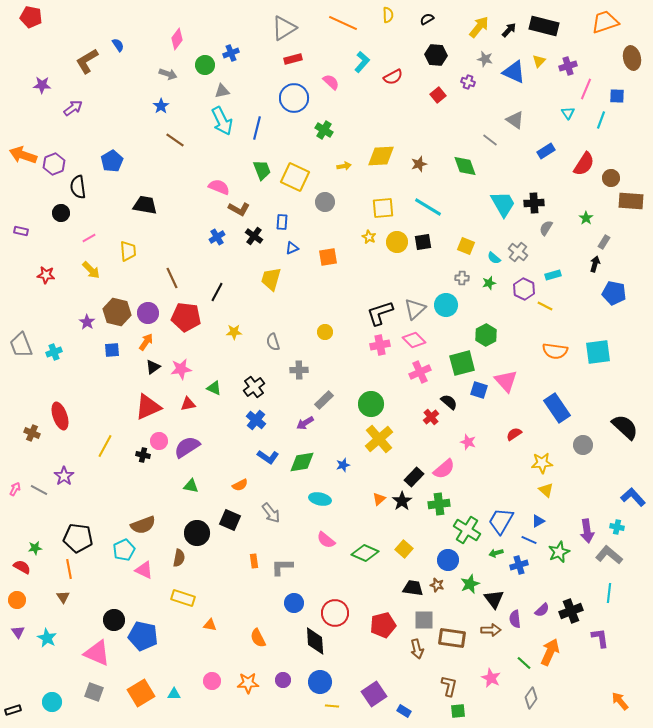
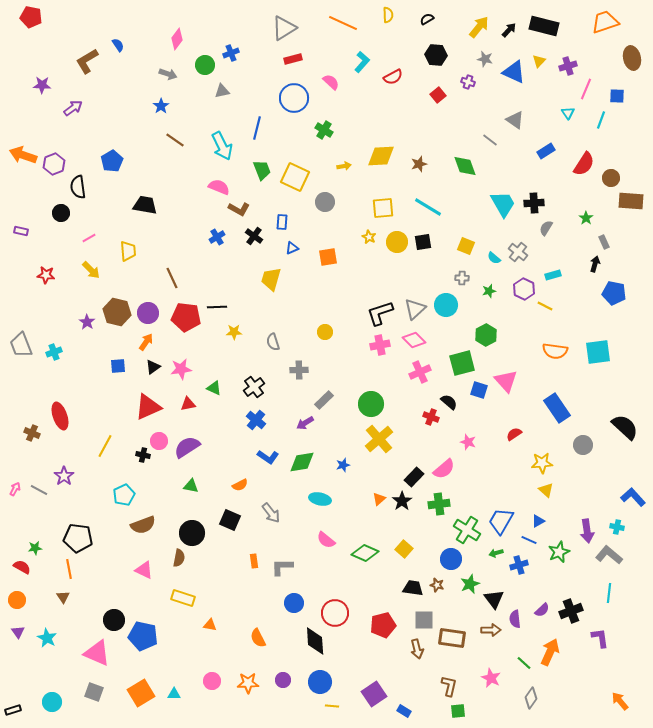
cyan arrow at (222, 121): moved 25 px down
gray rectangle at (604, 242): rotated 56 degrees counterclockwise
green star at (489, 283): moved 8 px down
black line at (217, 292): moved 15 px down; rotated 60 degrees clockwise
blue square at (112, 350): moved 6 px right, 16 px down
red cross at (431, 417): rotated 28 degrees counterclockwise
black circle at (197, 533): moved 5 px left
cyan pentagon at (124, 550): moved 55 px up
blue circle at (448, 560): moved 3 px right, 1 px up
